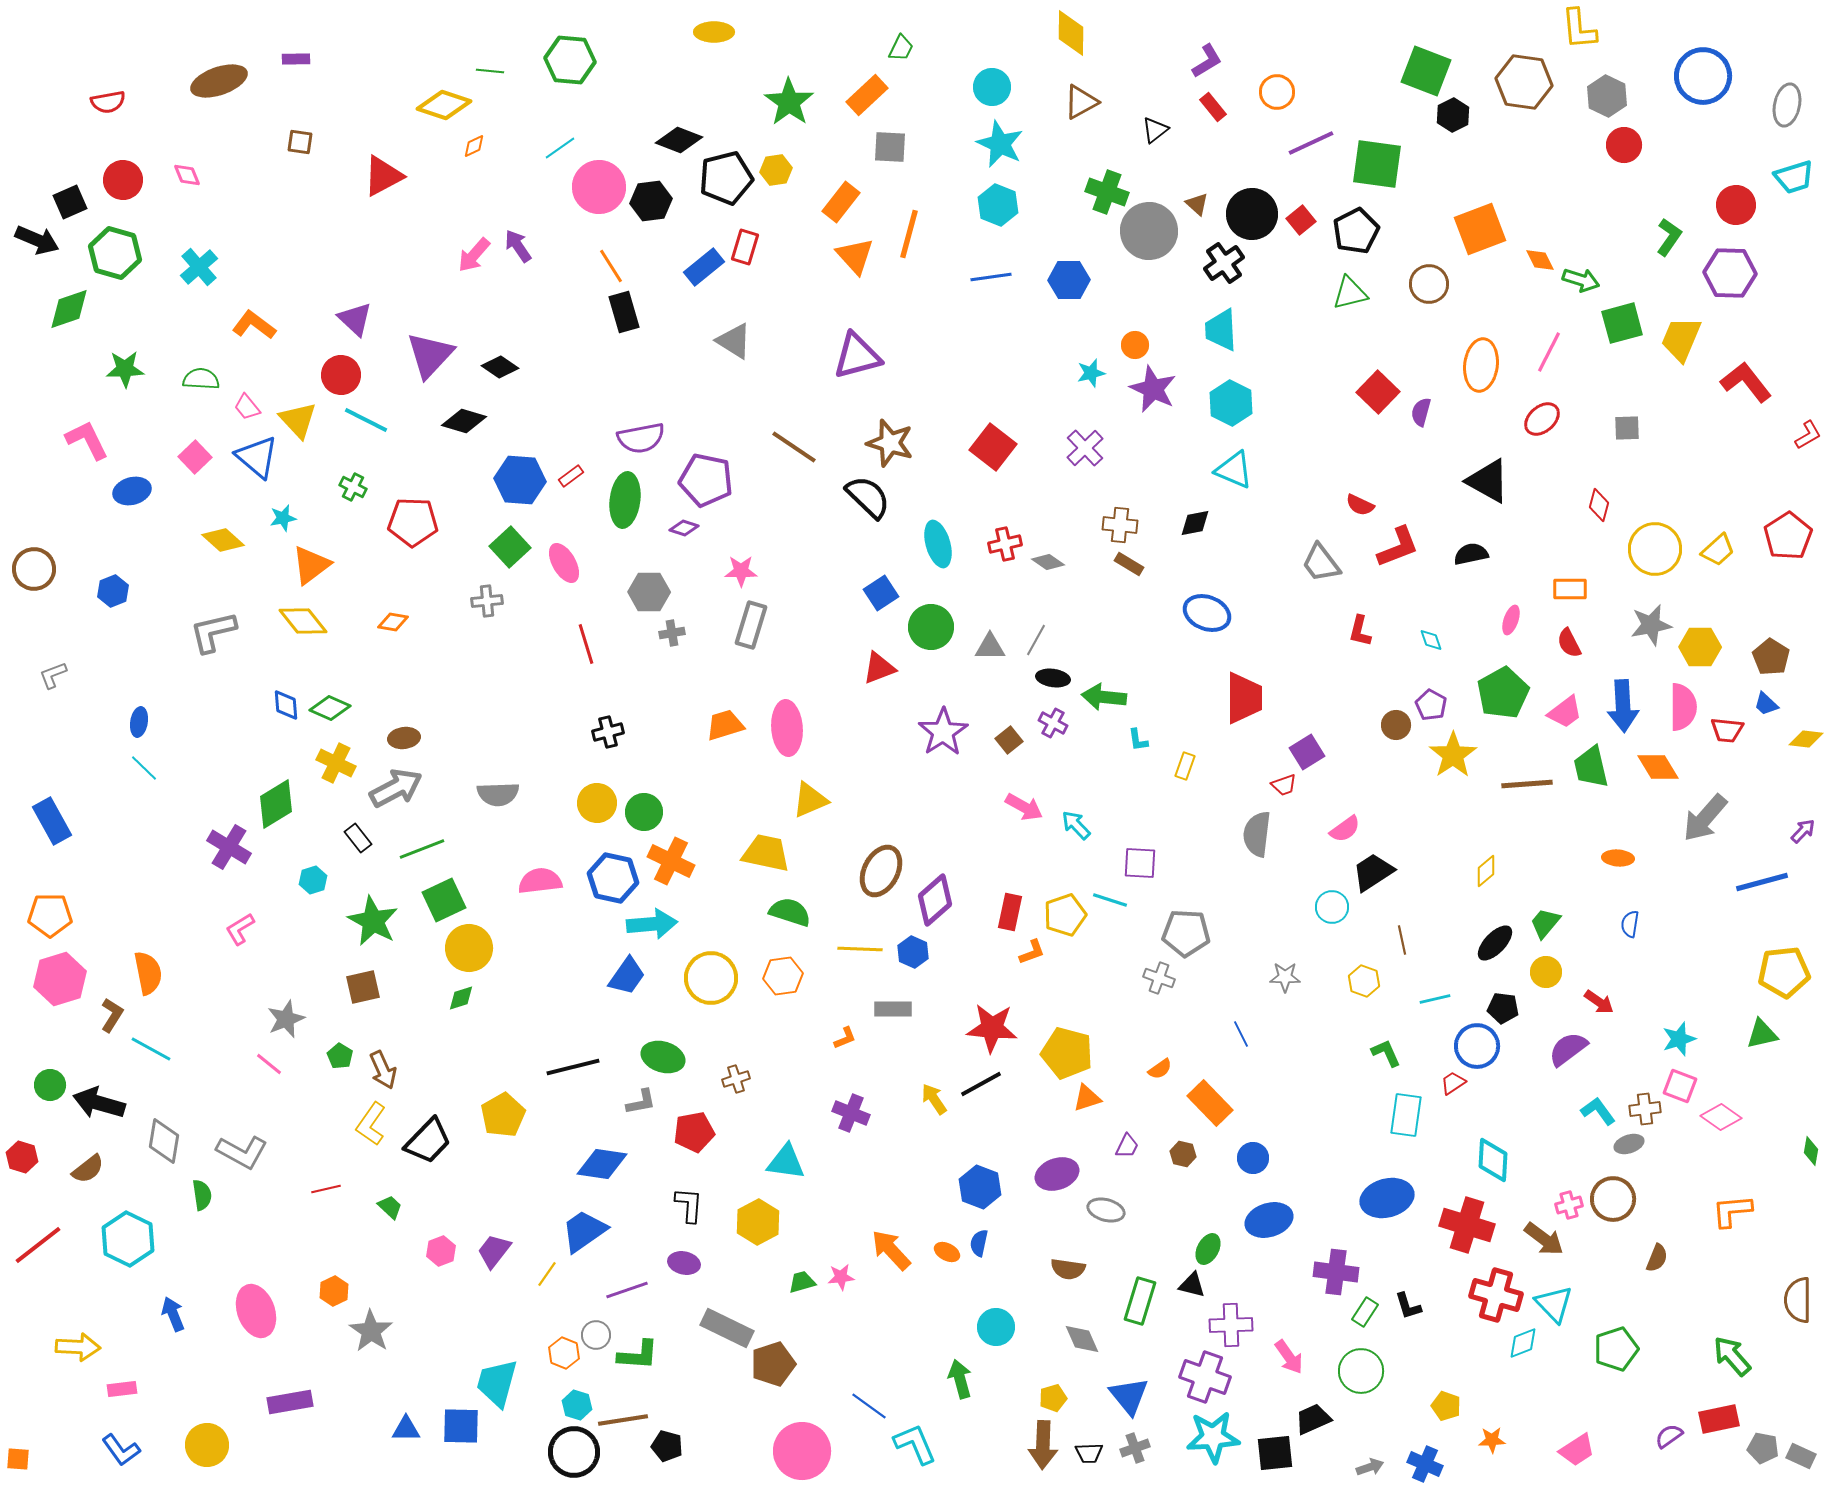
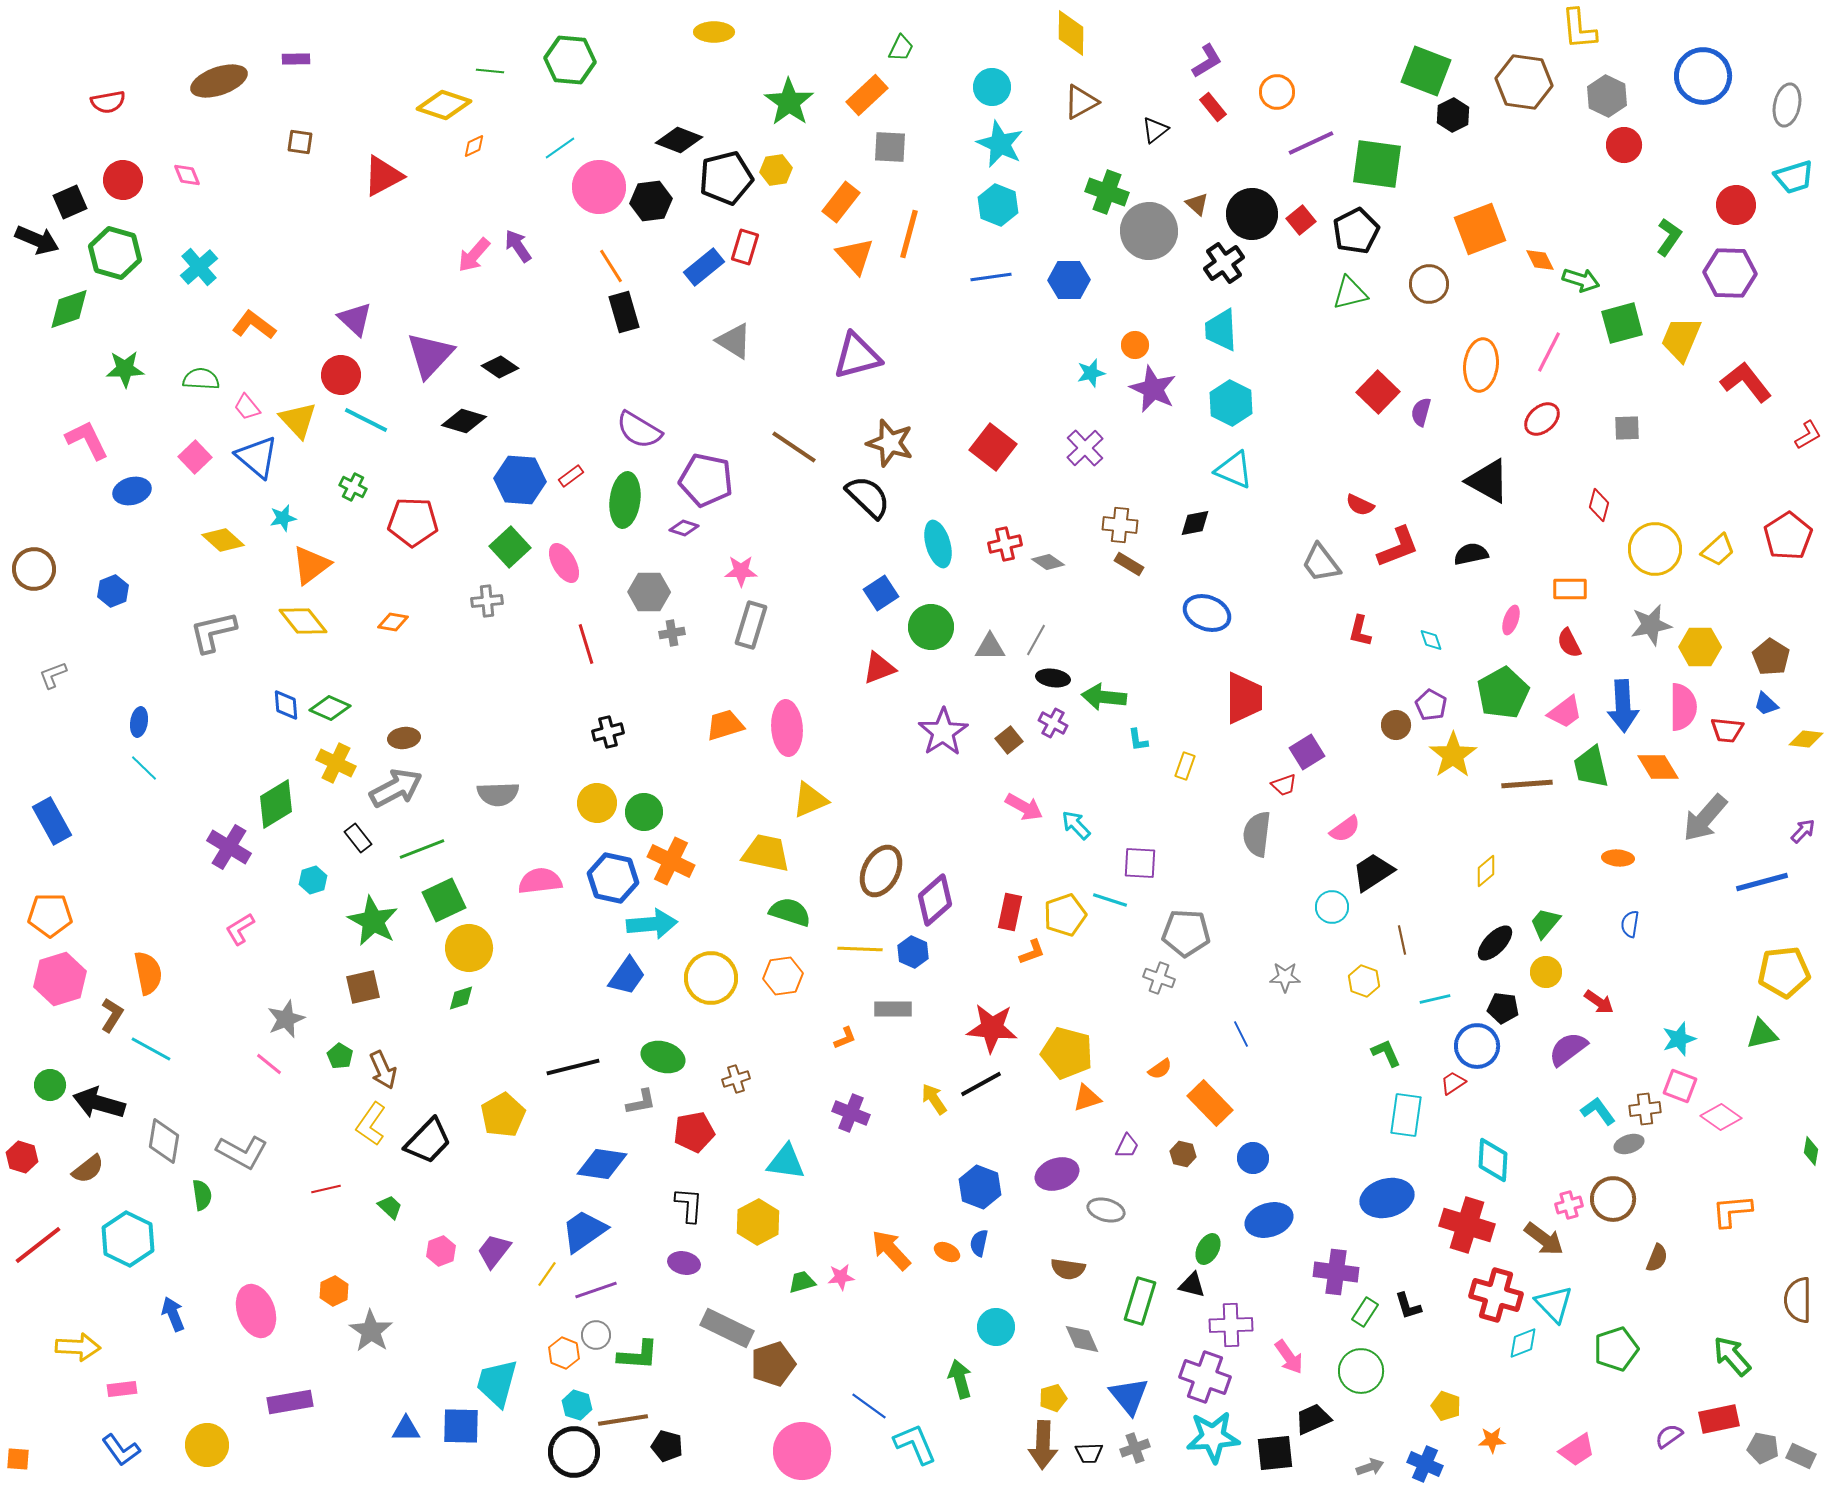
purple semicircle at (641, 438): moved 2 px left, 8 px up; rotated 42 degrees clockwise
purple line at (627, 1290): moved 31 px left
